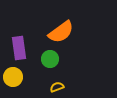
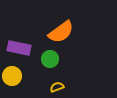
purple rectangle: rotated 70 degrees counterclockwise
yellow circle: moved 1 px left, 1 px up
